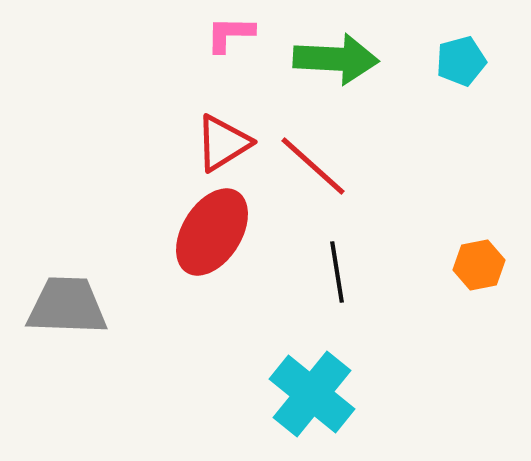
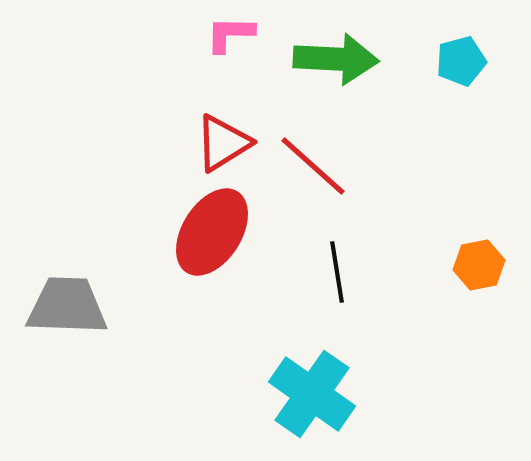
cyan cross: rotated 4 degrees counterclockwise
